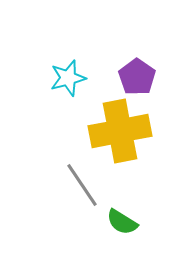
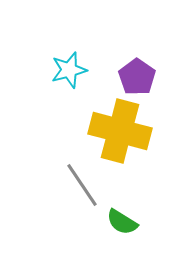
cyan star: moved 1 px right, 8 px up
yellow cross: rotated 26 degrees clockwise
